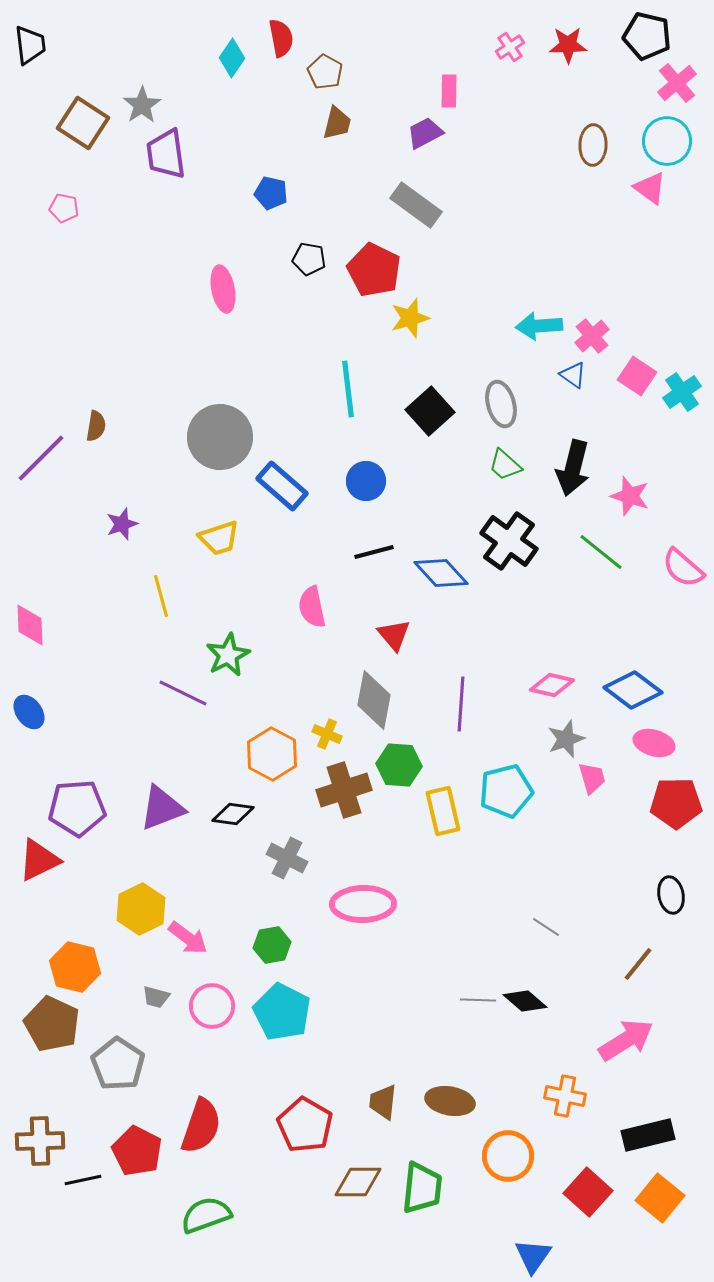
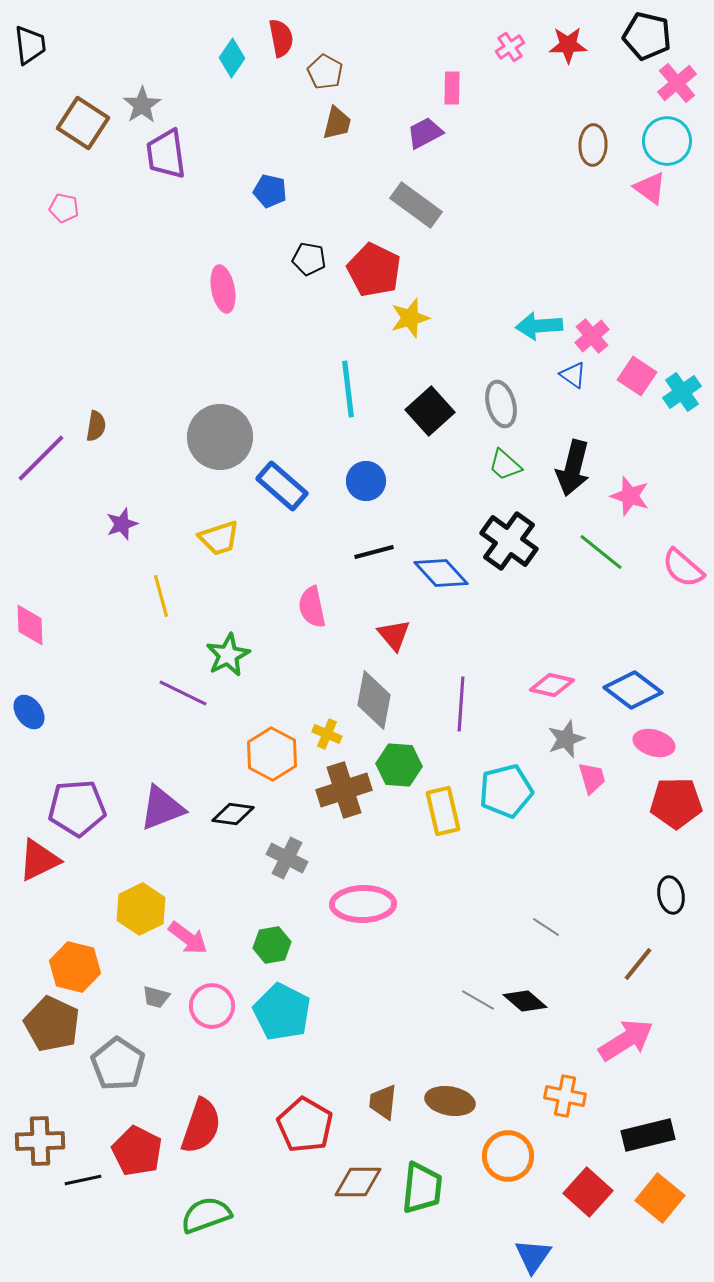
pink rectangle at (449, 91): moved 3 px right, 3 px up
blue pentagon at (271, 193): moved 1 px left, 2 px up
gray line at (478, 1000): rotated 28 degrees clockwise
